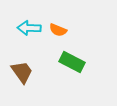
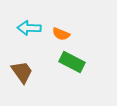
orange semicircle: moved 3 px right, 4 px down
